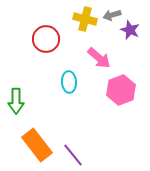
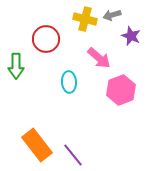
purple star: moved 1 px right, 6 px down
green arrow: moved 35 px up
